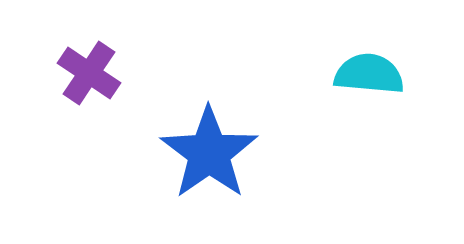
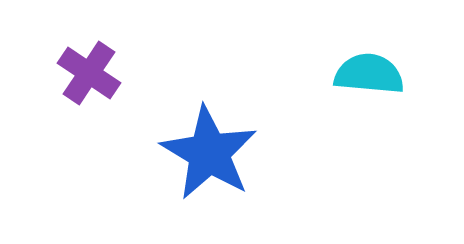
blue star: rotated 6 degrees counterclockwise
